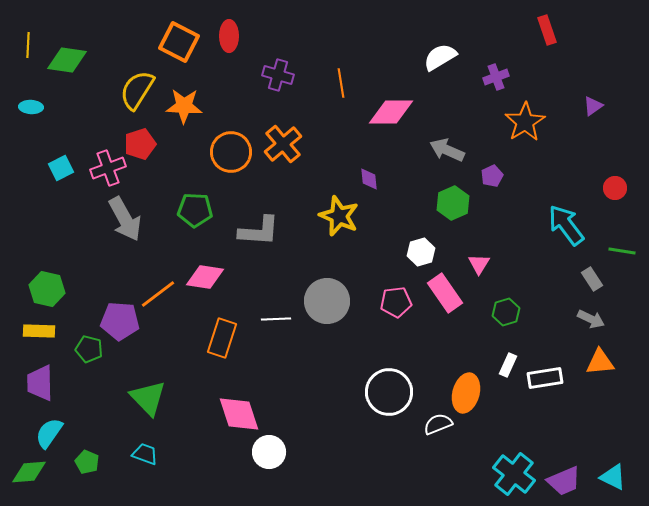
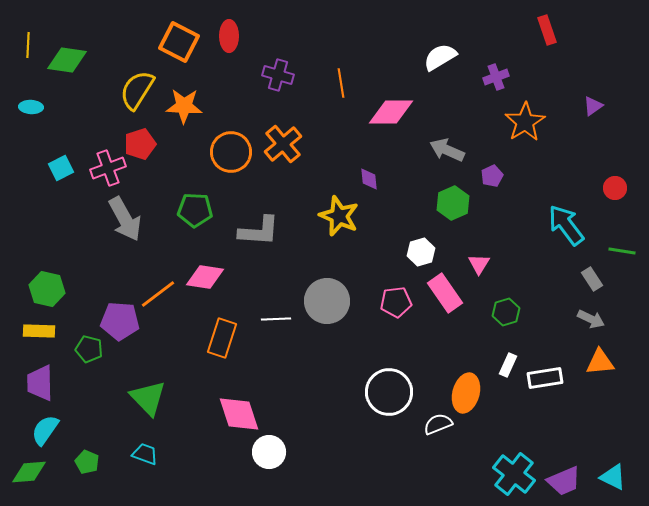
cyan semicircle at (49, 433): moved 4 px left, 3 px up
